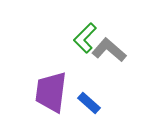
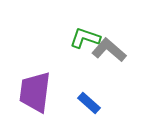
green L-shape: rotated 64 degrees clockwise
purple trapezoid: moved 16 px left
